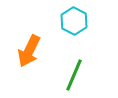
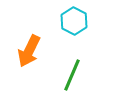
green line: moved 2 px left
